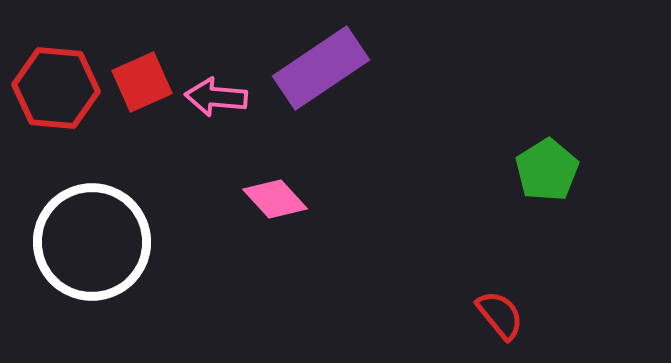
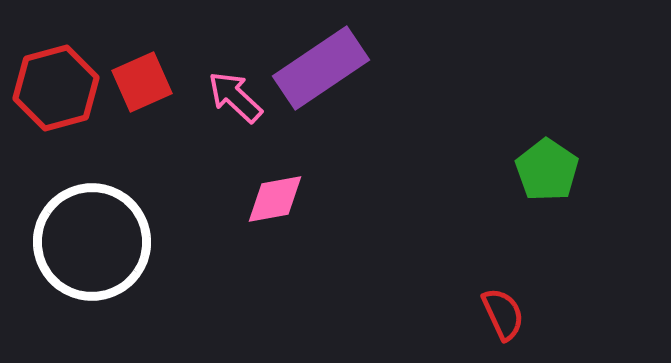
red hexagon: rotated 20 degrees counterclockwise
pink arrow: moved 19 px right; rotated 38 degrees clockwise
green pentagon: rotated 6 degrees counterclockwise
pink diamond: rotated 58 degrees counterclockwise
red semicircle: moved 3 px right, 1 px up; rotated 14 degrees clockwise
